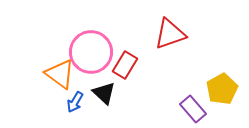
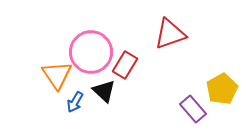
orange triangle: moved 3 px left, 1 px down; rotated 20 degrees clockwise
black triangle: moved 2 px up
